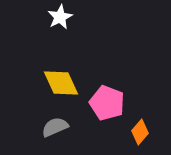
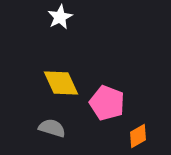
gray semicircle: moved 3 px left, 1 px down; rotated 40 degrees clockwise
orange diamond: moved 2 px left, 4 px down; rotated 20 degrees clockwise
